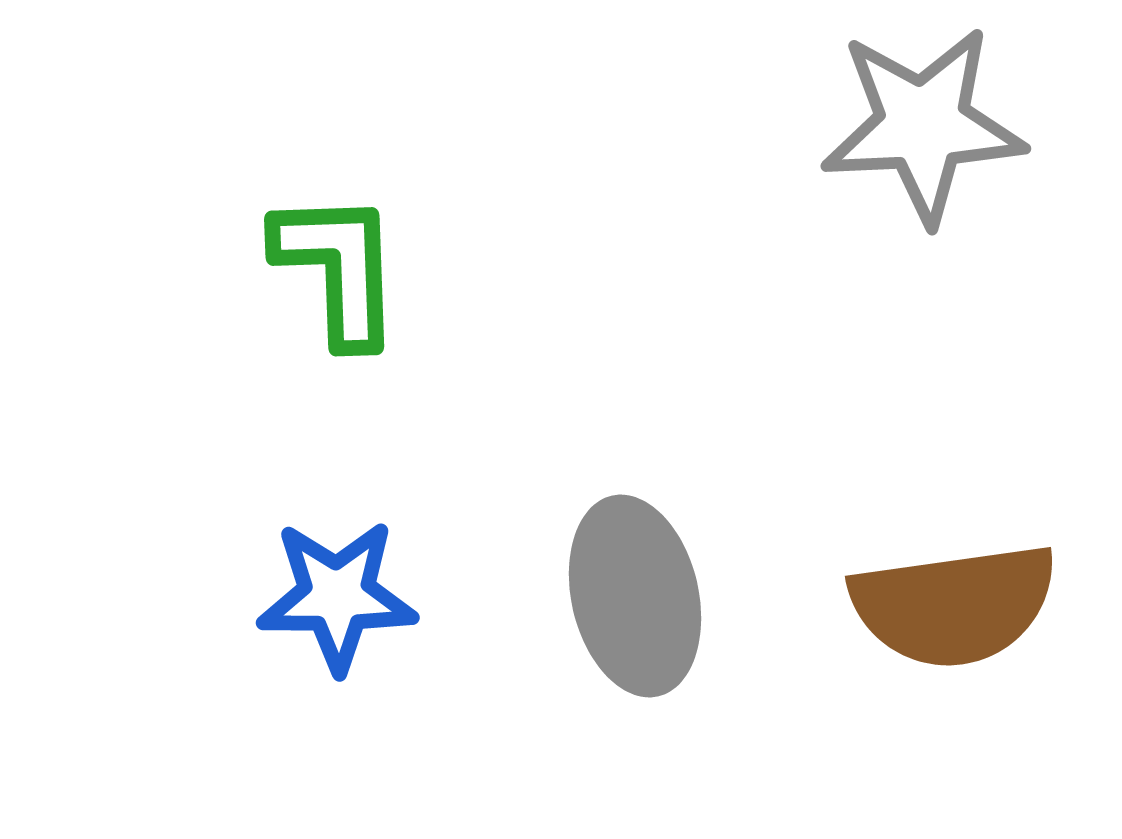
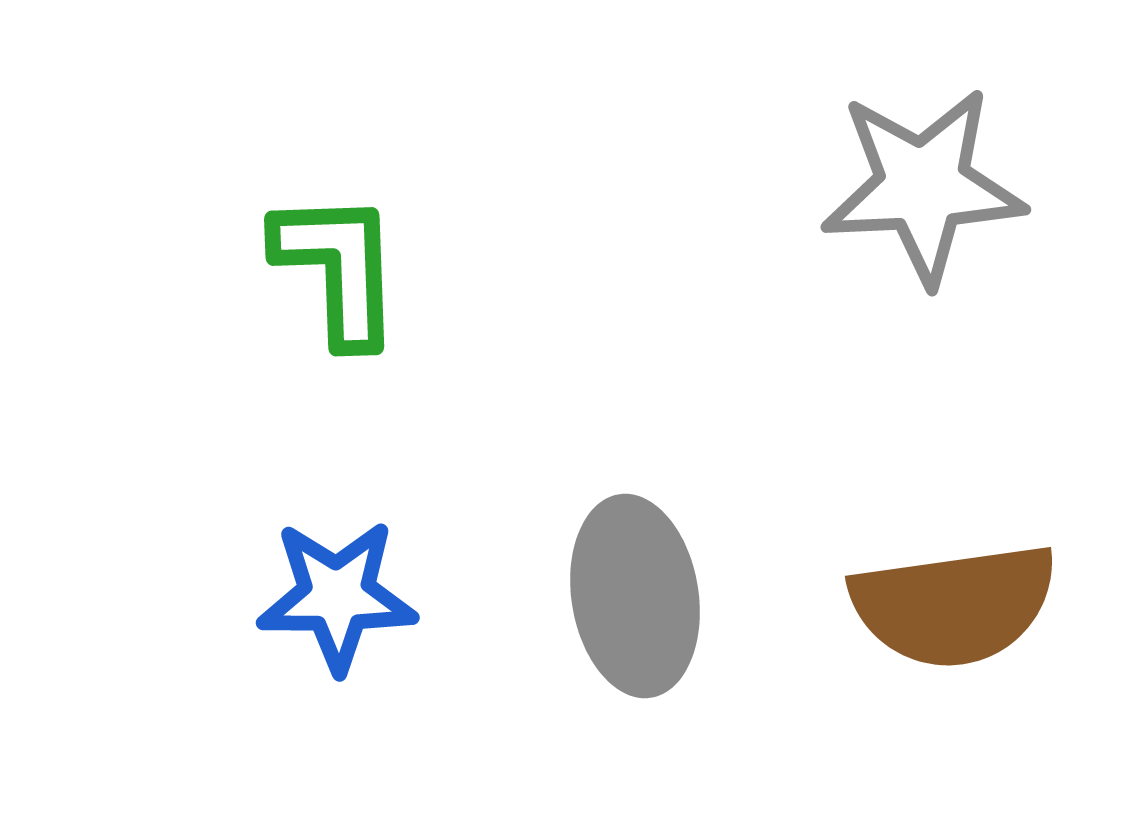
gray star: moved 61 px down
gray ellipse: rotated 4 degrees clockwise
